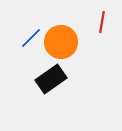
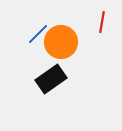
blue line: moved 7 px right, 4 px up
